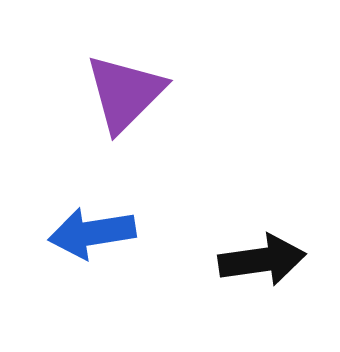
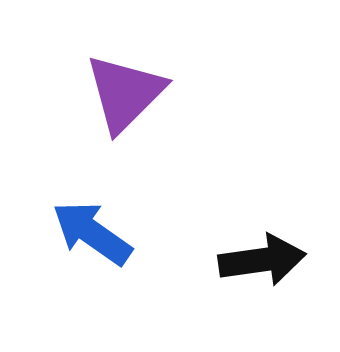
blue arrow: rotated 44 degrees clockwise
